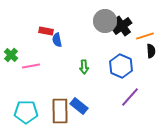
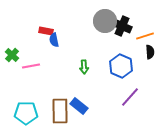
black cross: rotated 30 degrees counterclockwise
blue semicircle: moved 3 px left
black semicircle: moved 1 px left, 1 px down
green cross: moved 1 px right
cyan pentagon: moved 1 px down
